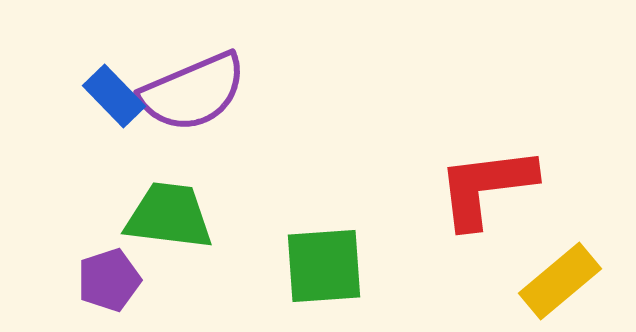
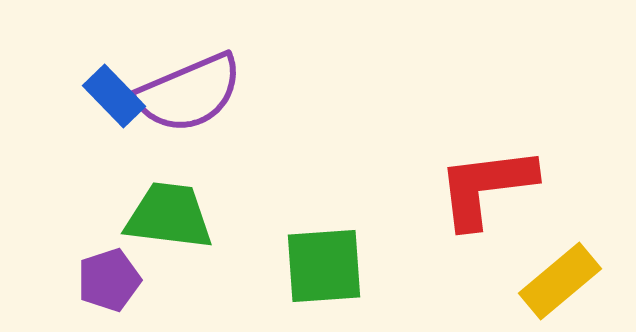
purple semicircle: moved 4 px left, 1 px down
